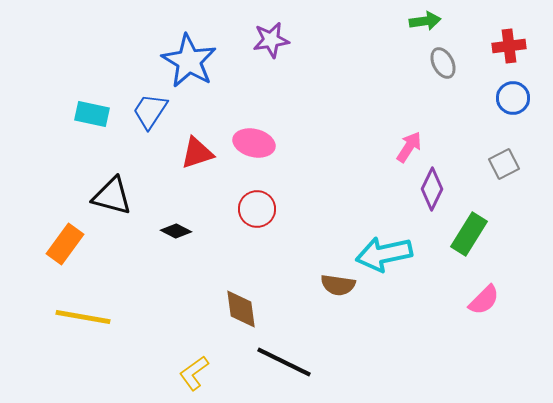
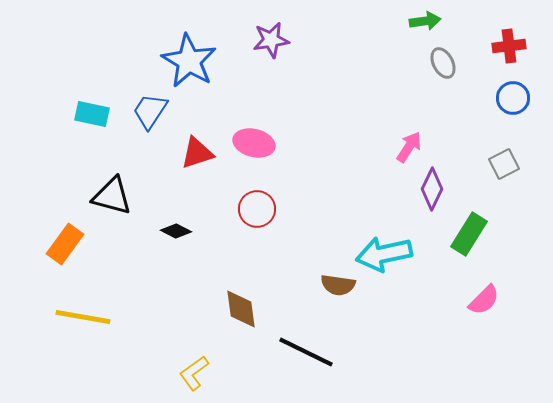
black line: moved 22 px right, 10 px up
